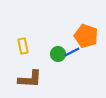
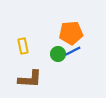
orange pentagon: moved 15 px left, 3 px up; rotated 25 degrees counterclockwise
blue line: moved 1 px right, 1 px up
